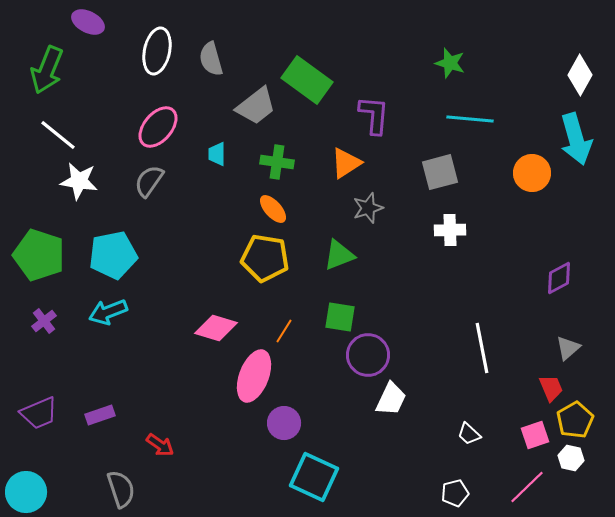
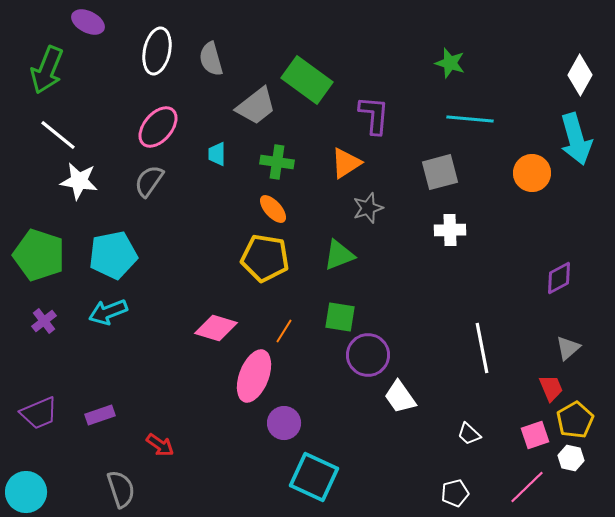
white trapezoid at (391, 399): moved 9 px right, 2 px up; rotated 120 degrees clockwise
